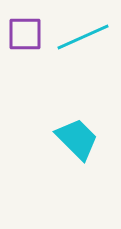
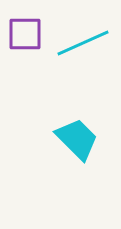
cyan line: moved 6 px down
